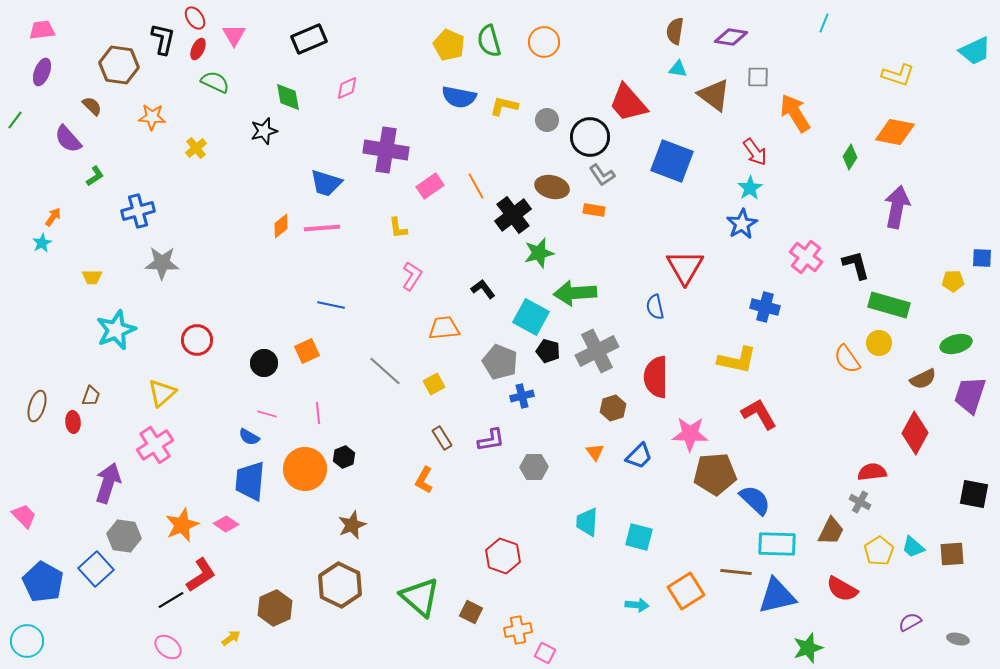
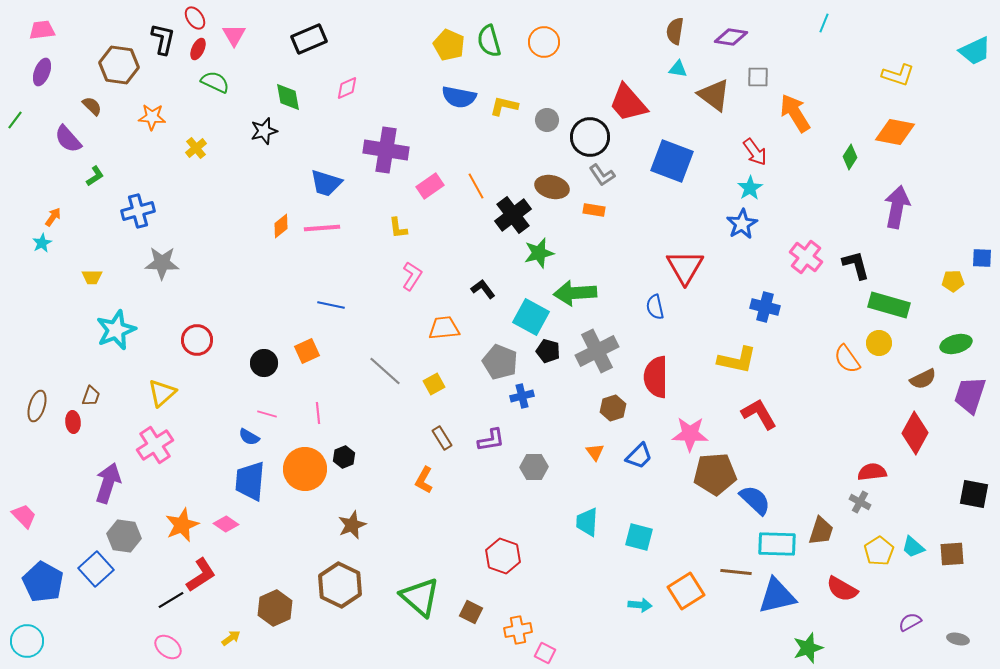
brown trapezoid at (831, 531): moved 10 px left; rotated 8 degrees counterclockwise
cyan arrow at (637, 605): moved 3 px right
